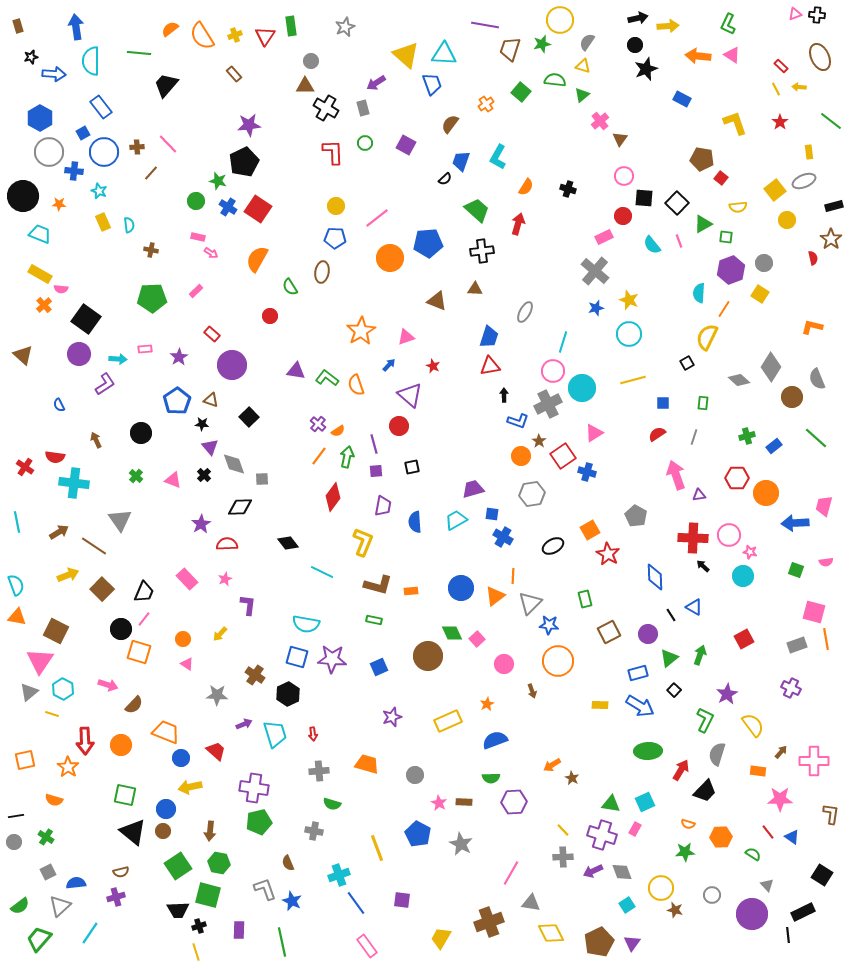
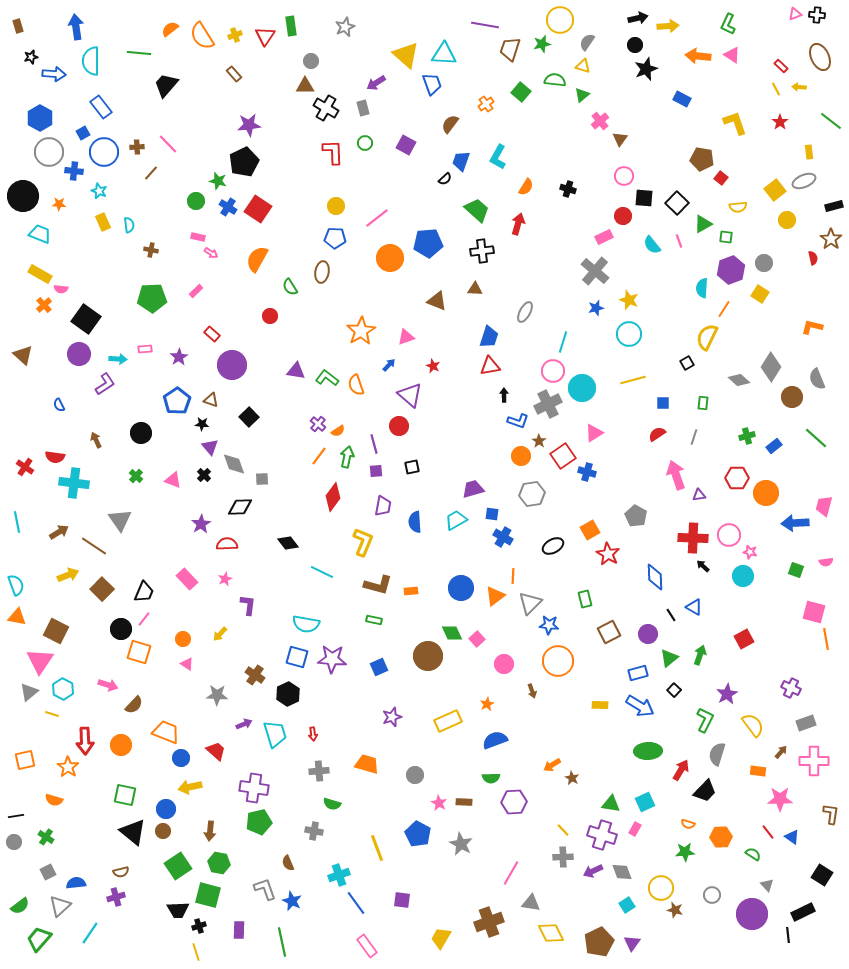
cyan semicircle at (699, 293): moved 3 px right, 5 px up
gray rectangle at (797, 645): moved 9 px right, 78 px down
